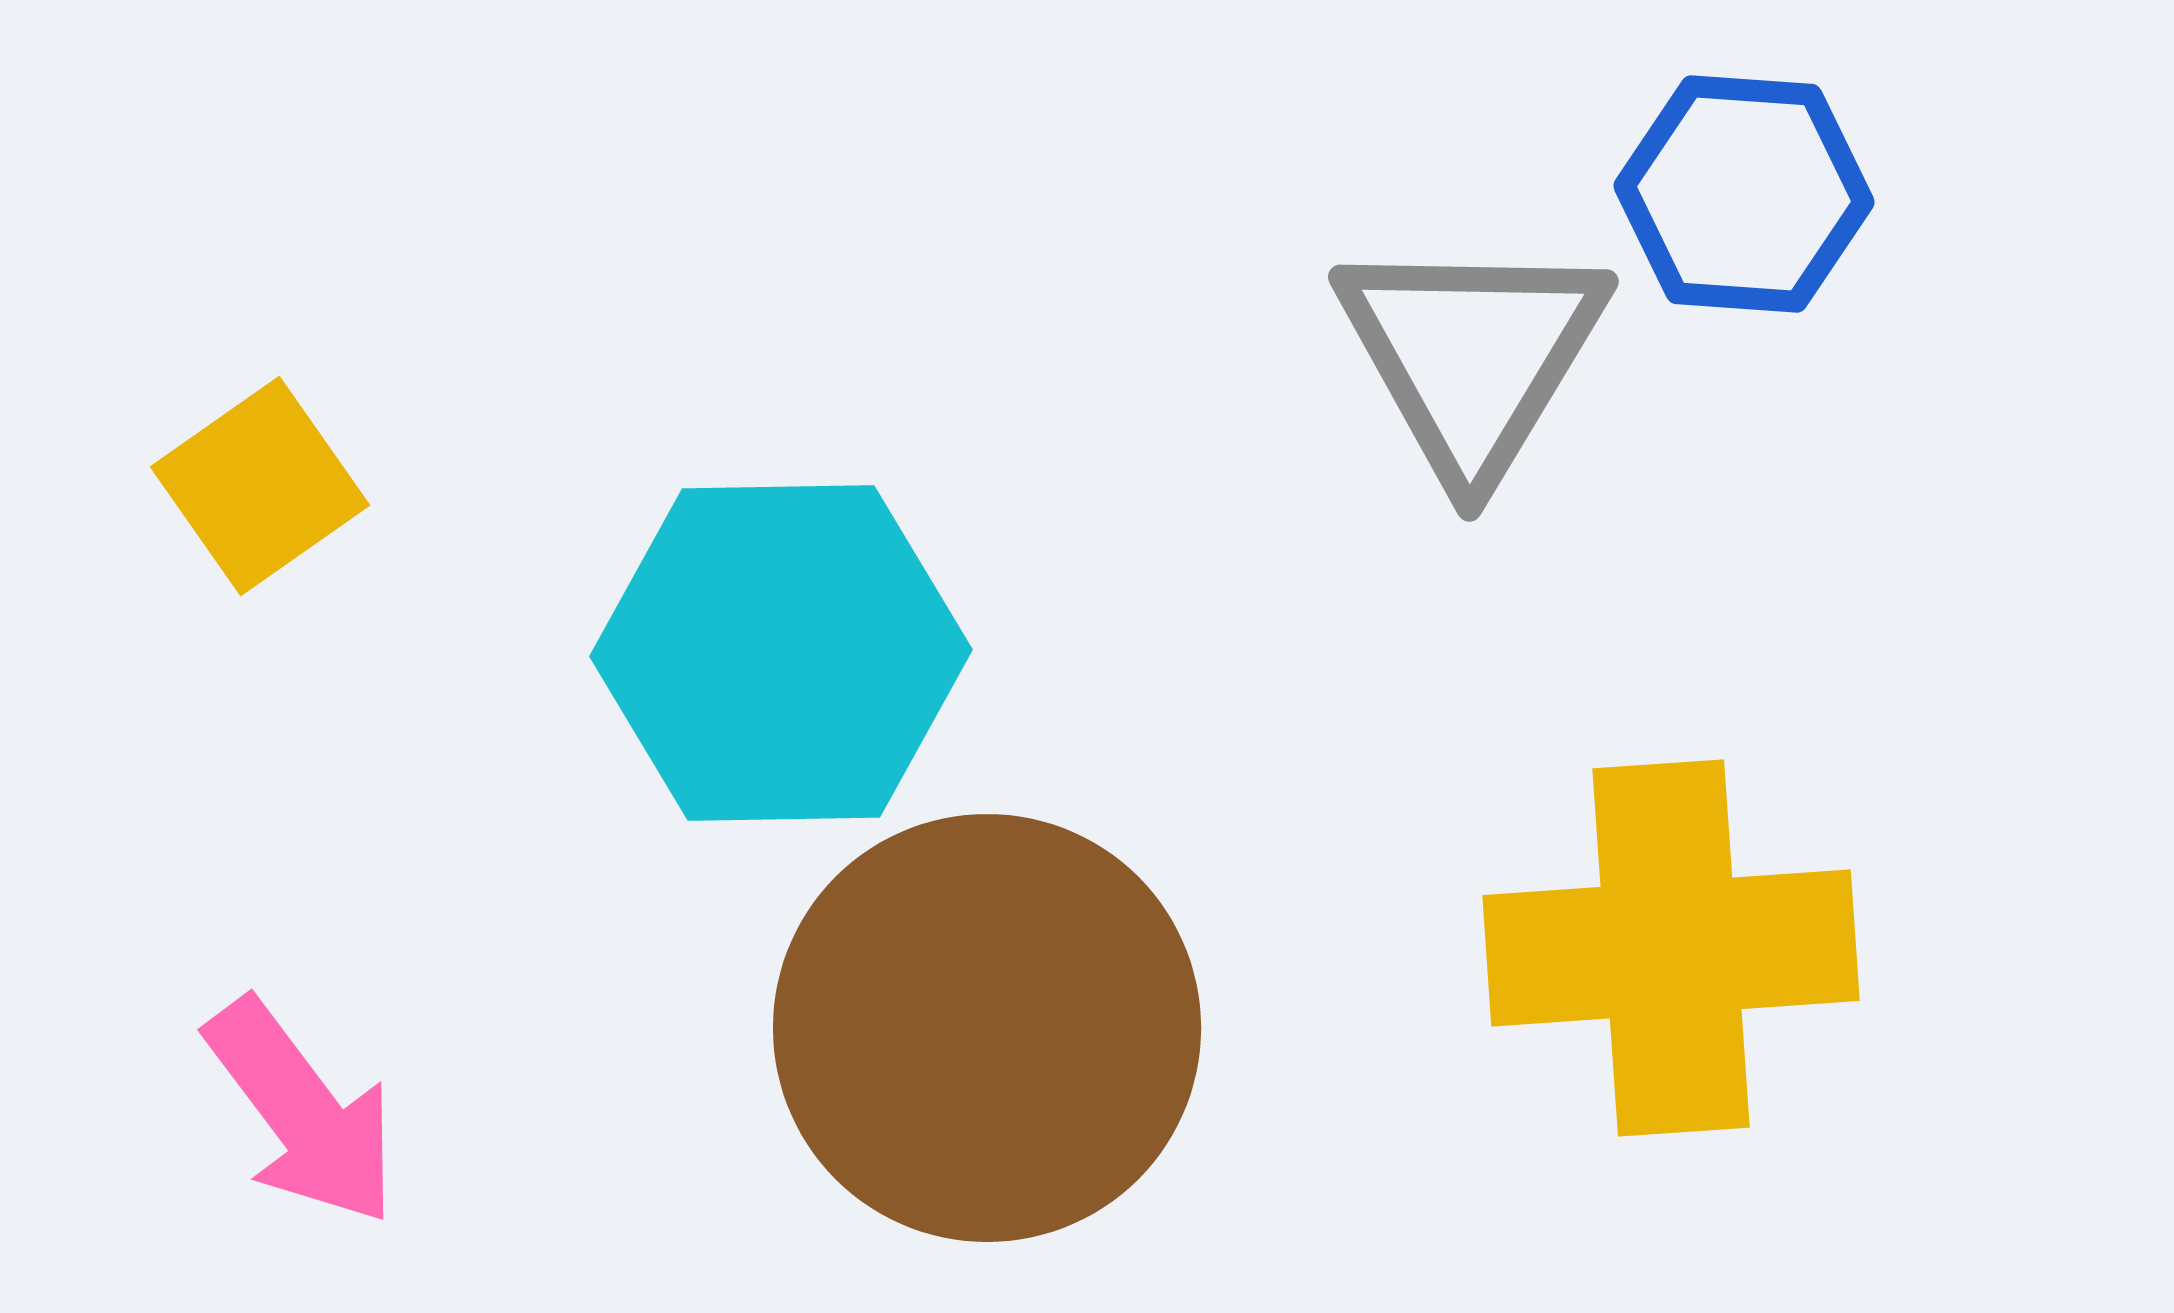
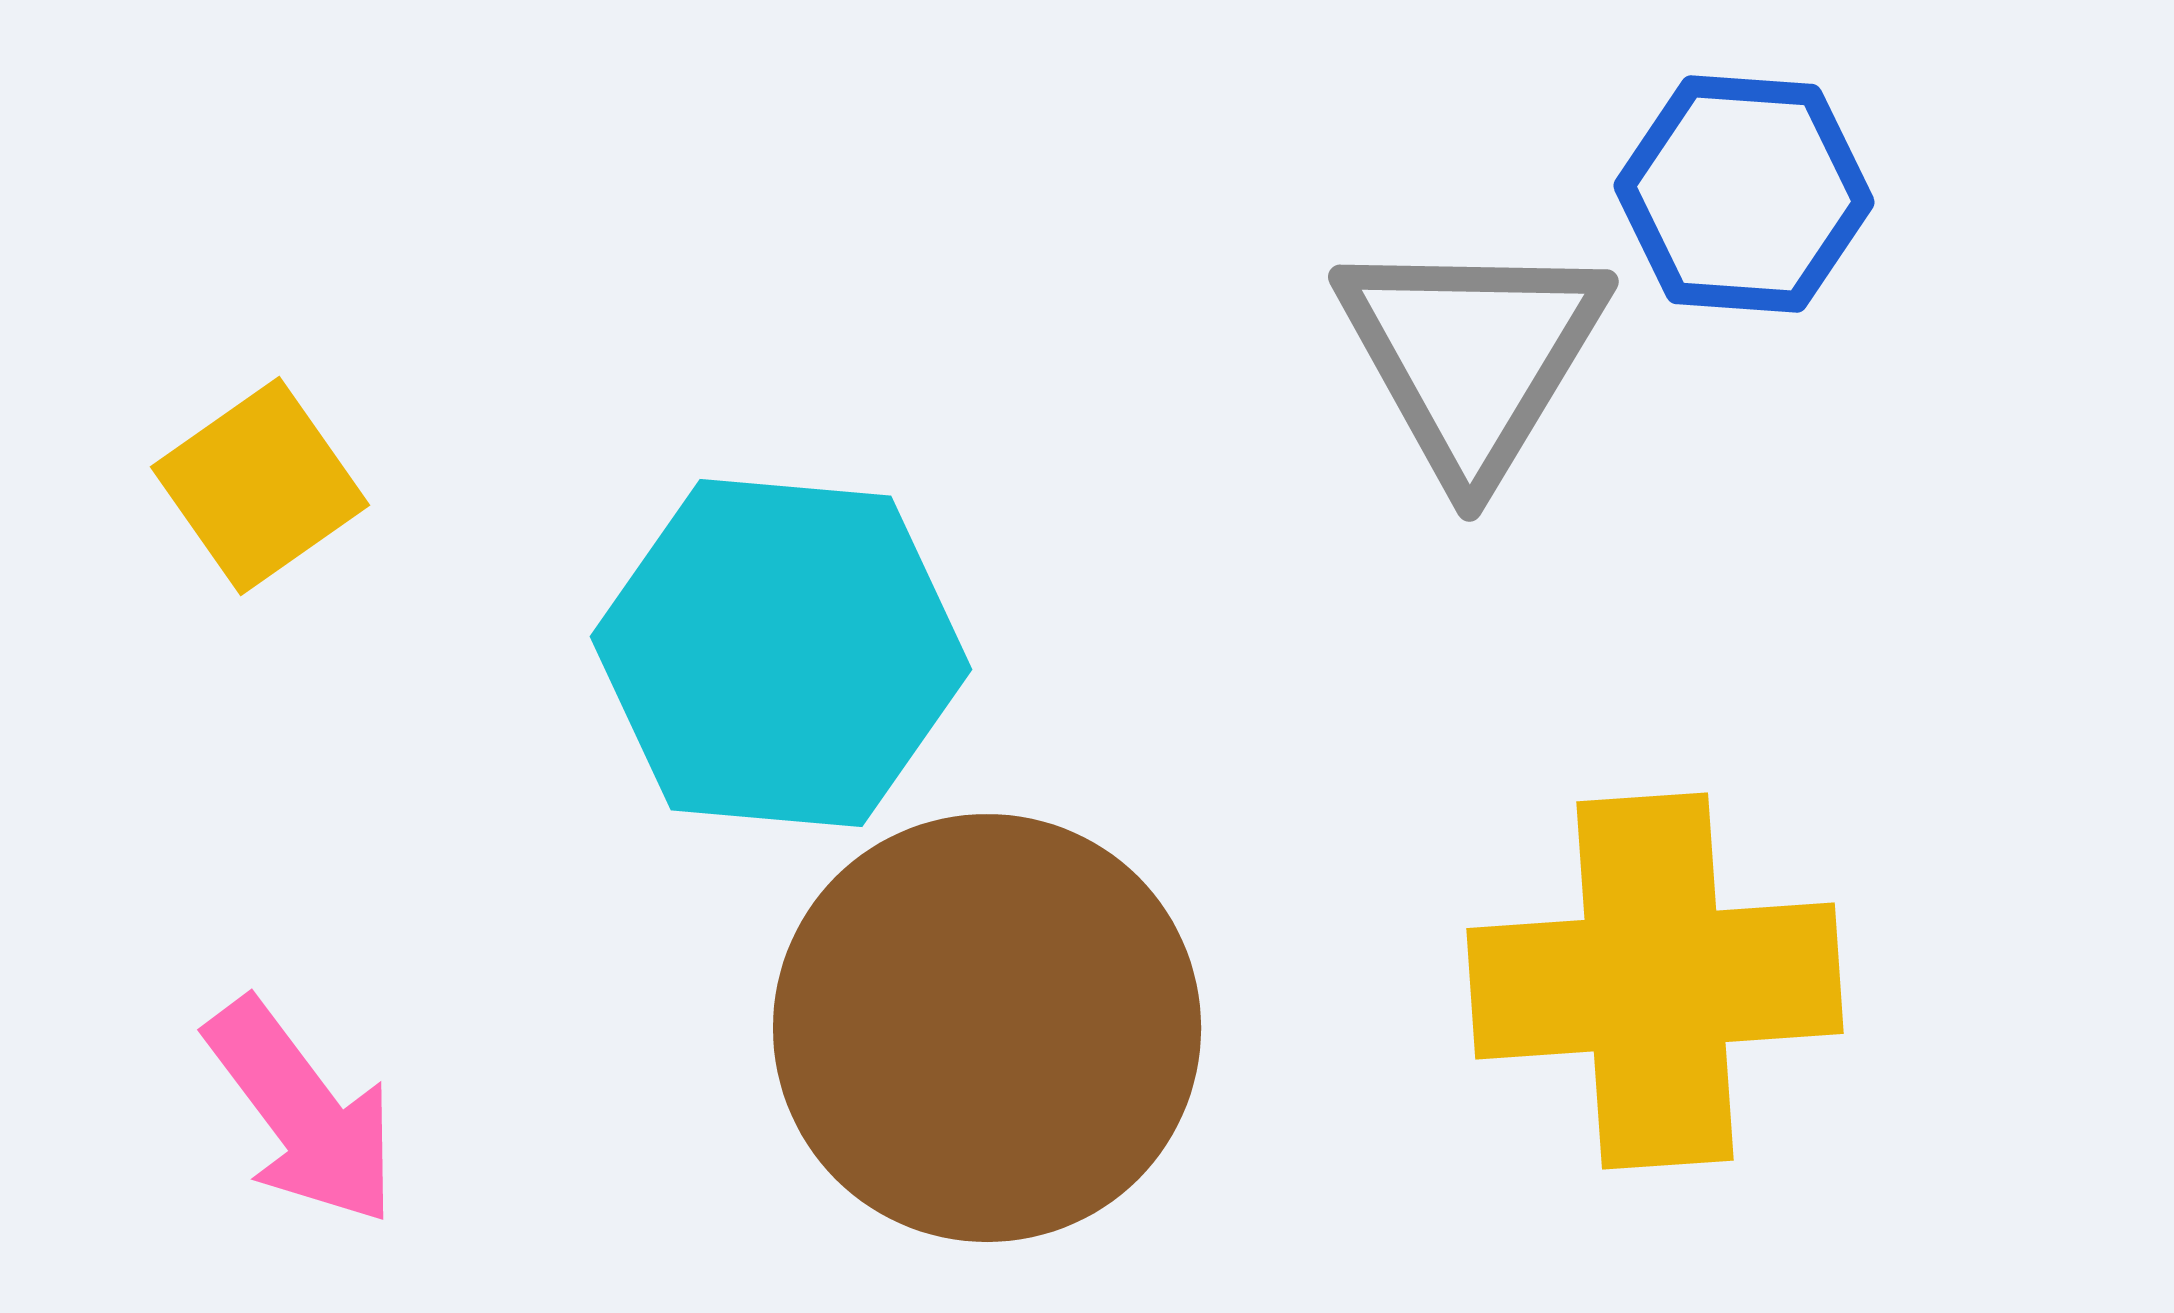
cyan hexagon: rotated 6 degrees clockwise
yellow cross: moved 16 px left, 33 px down
